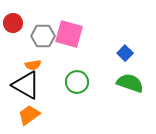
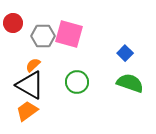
orange semicircle: rotated 147 degrees clockwise
black triangle: moved 4 px right
orange trapezoid: moved 2 px left, 4 px up
